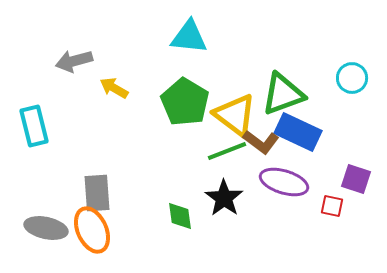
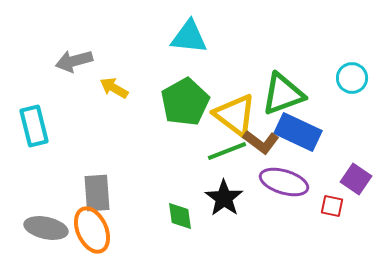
green pentagon: rotated 12 degrees clockwise
purple square: rotated 16 degrees clockwise
